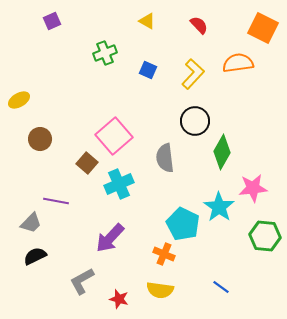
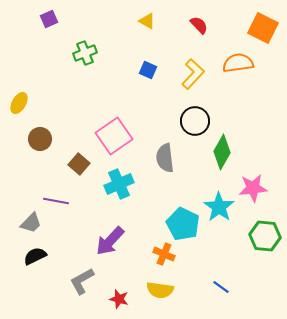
purple square: moved 3 px left, 2 px up
green cross: moved 20 px left
yellow ellipse: moved 3 px down; rotated 30 degrees counterclockwise
pink square: rotated 6 degrees clockwise
brown square: moved 8 px left, 1 px down
purple arrow: moved 3 px down
